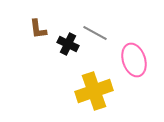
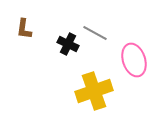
brown L-shape: moved 14 px left; rotated 15 degrees clockwise
